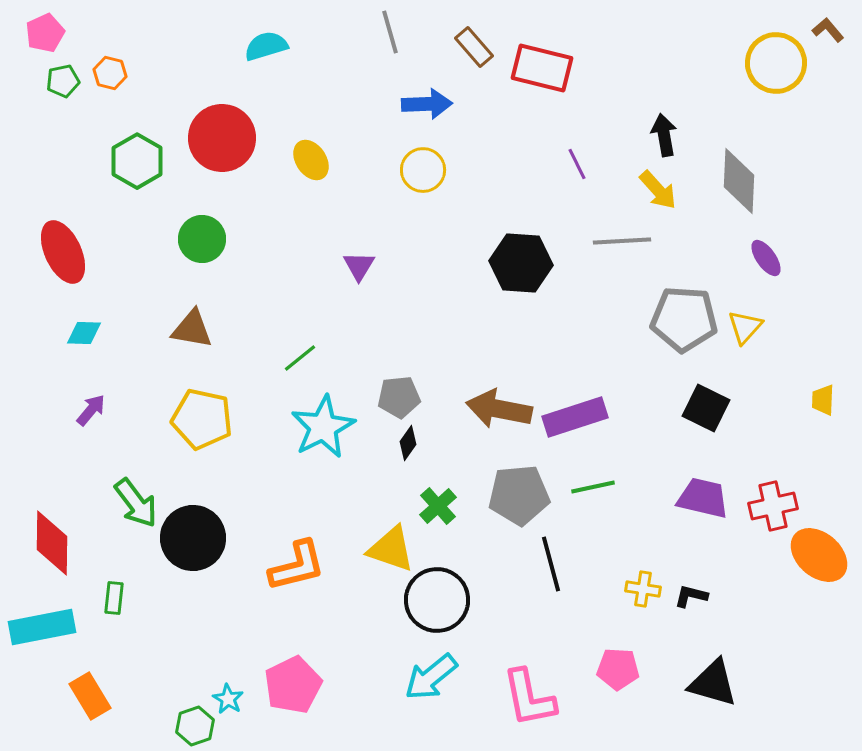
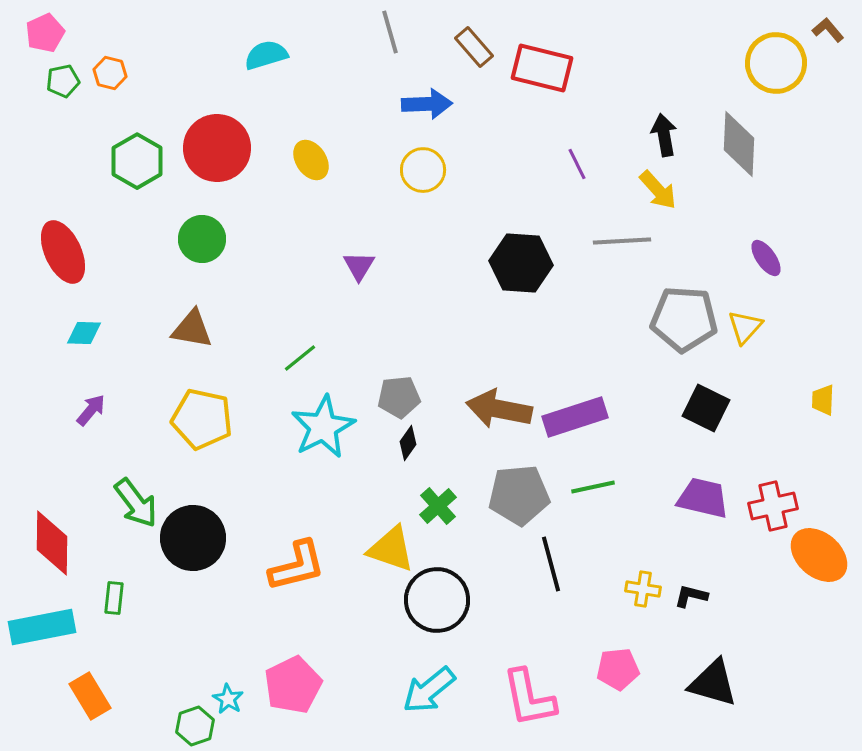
cyan semicircle at (266, 46): moved 9 px down
red circle at (222, 138): moved 5 px left, 10 px down
gray diamond at (739, 181): moved 37 px up
pink pentagon at (618, 669): rotated 9 degrees counterclockwise
cyan arrow at (431, 677): moved 2 px left, 13 px down
